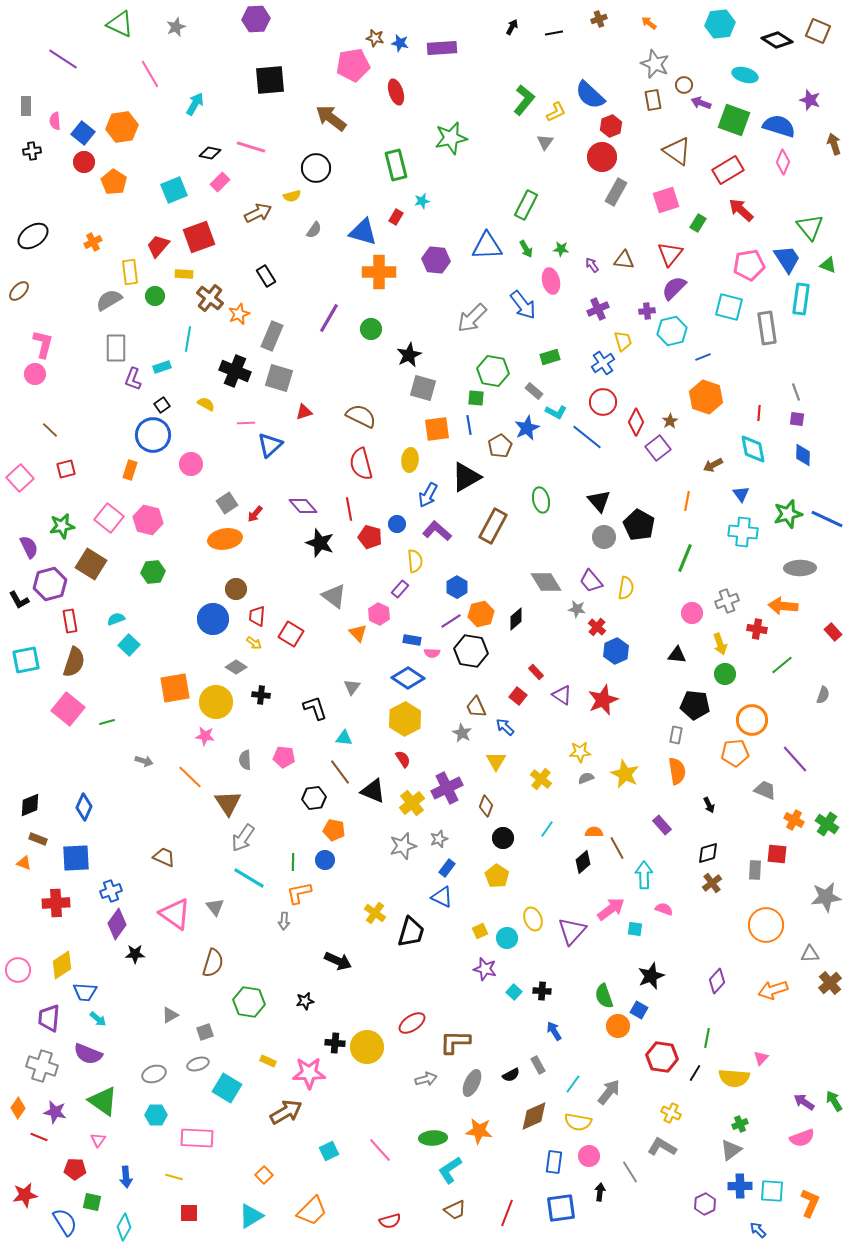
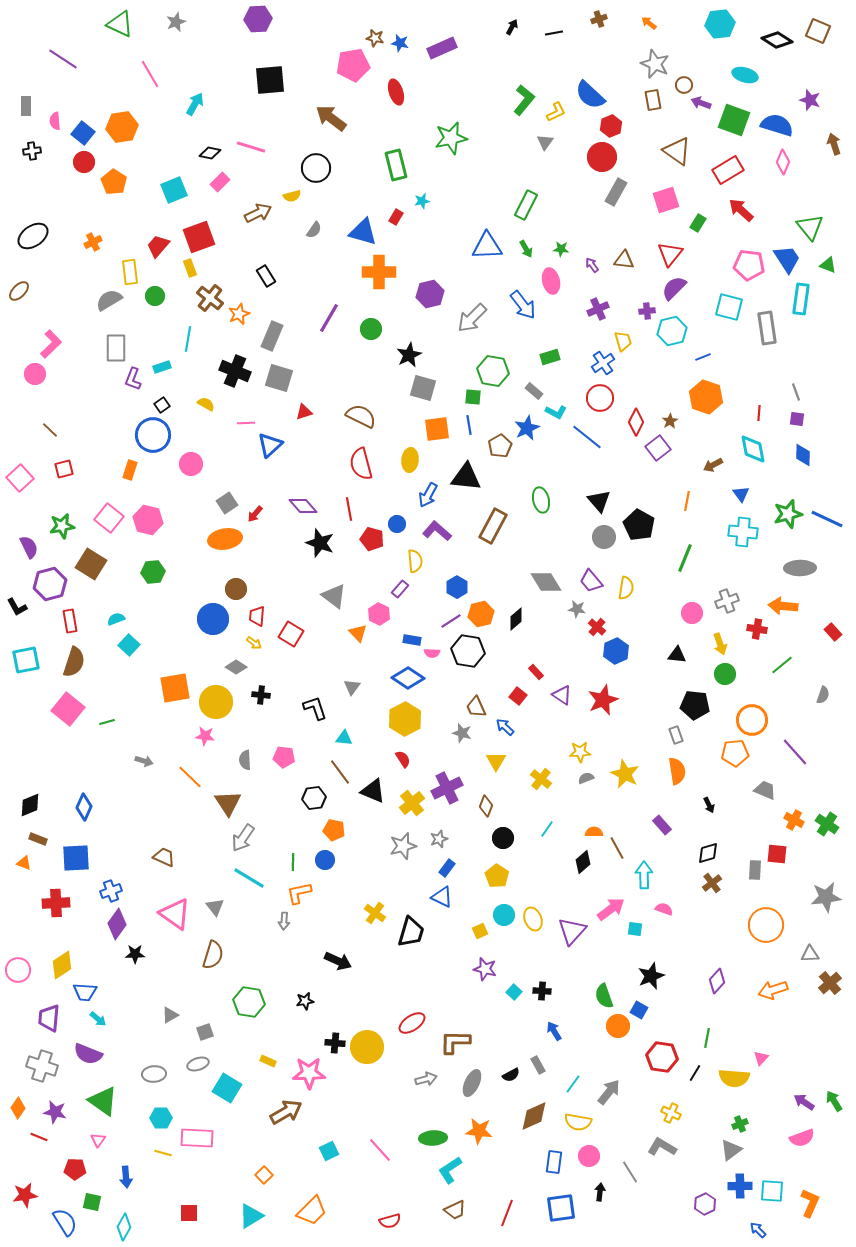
purple hexagon at (256, 19): moved 2 px right
gray star at (176, 27): moved 5 px up
purple rectangle at (442, 48): rotated 20 degrees counterclockwise
blue semicircle at (779, 126): moved 2 px left, 1 px up
purple hexagon at (436, 260): moved 6 px left, 34 px down; rotated 20 degrees counterclockwise
pink pentagon at (749, 265): rotated 16 degrees clockwise
yellow rectangle at (184, 274): moved 6 px right, 6 px up; rotated 66 degrees clockwise
pink L-shape at (43, 344): moved 8 px right; rotated 32 degrees clockwise
green square at (476, 398): moved 3 px left, 1 px up
red circle at (603, 402): moved 3 px left, 4 px up
red square at (66, 469): moved 2 px left
black triangle at (466, 477): rotated 36 degrees clockwise
red pentagon at (370, 537): moved 2 px right, 2 px down
black L-shape at (19, 600): moved 2 px left, 7 px down
black hexagon at (471, 651): moved 3 px left
gray star at (462, 733): rotated 12 degrees counterclockwise
gray rectangle at (676, 735): rotated 30 degrees counterclockwise
purple line at (795, 759): moved 7 px up
cyan circle at (507, 938): moved 3 px left, 23 px up
brown semicircle at (213, 963): moved 8 px up
gray ellipse at (154, 1074): rotated 15 degrees clockwise
cyan hexagon at (156, 1115): moved 5 px right, 3 px down
yellow line at (174, 1177): moved 11 px left, 24 px up
